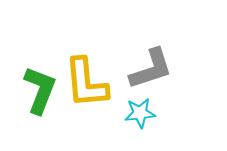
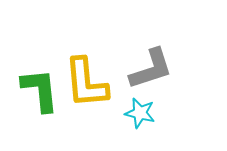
green L-shape: rotated 27 degrees counterclockwise
cyan star: rotated 20 degrees clockwise
